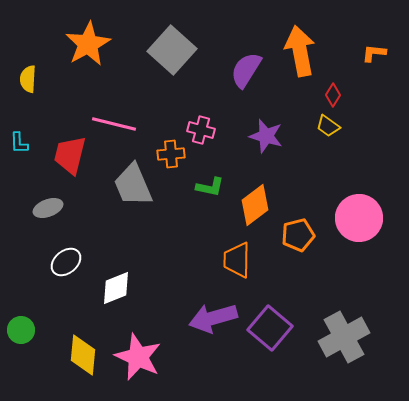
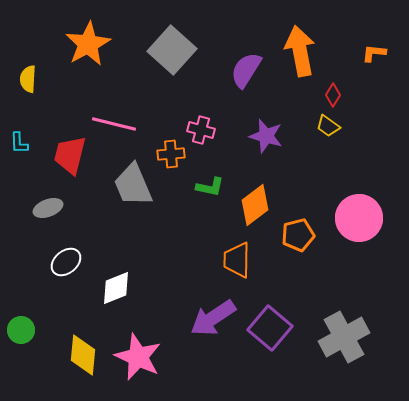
purple arrow: rotated 18 degrees counterclockwise
